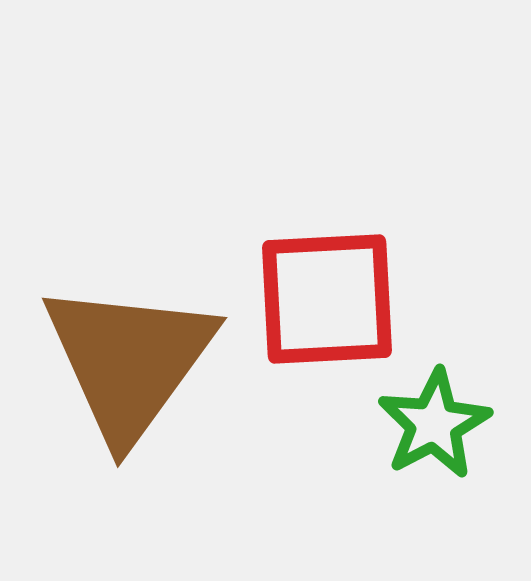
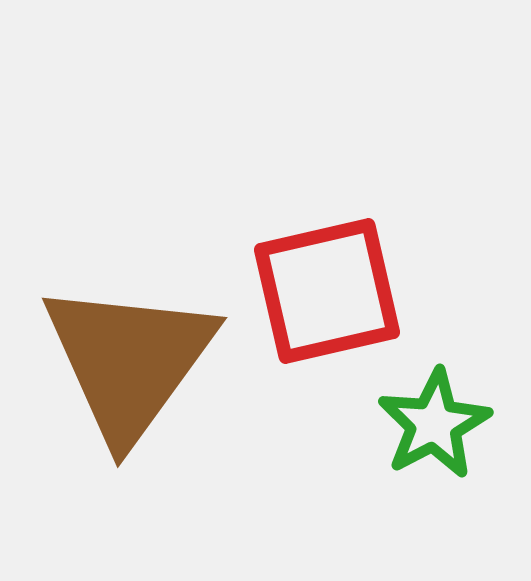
red square: moved 8 px up; rotated 10 degrees counterclockwise
